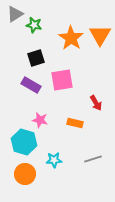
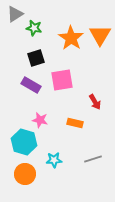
green star: moved 3 px down
red arrow: moved 1 px left, 1 px up
